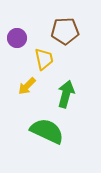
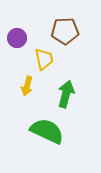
yellow arrow: rotated 30 degrees counterclockwise
